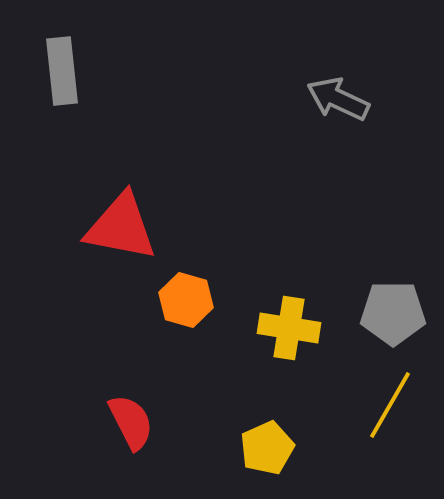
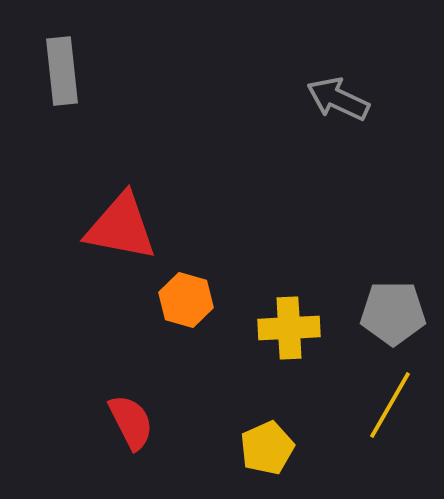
yellow cross: rotated 12 degrees counterclockwise
